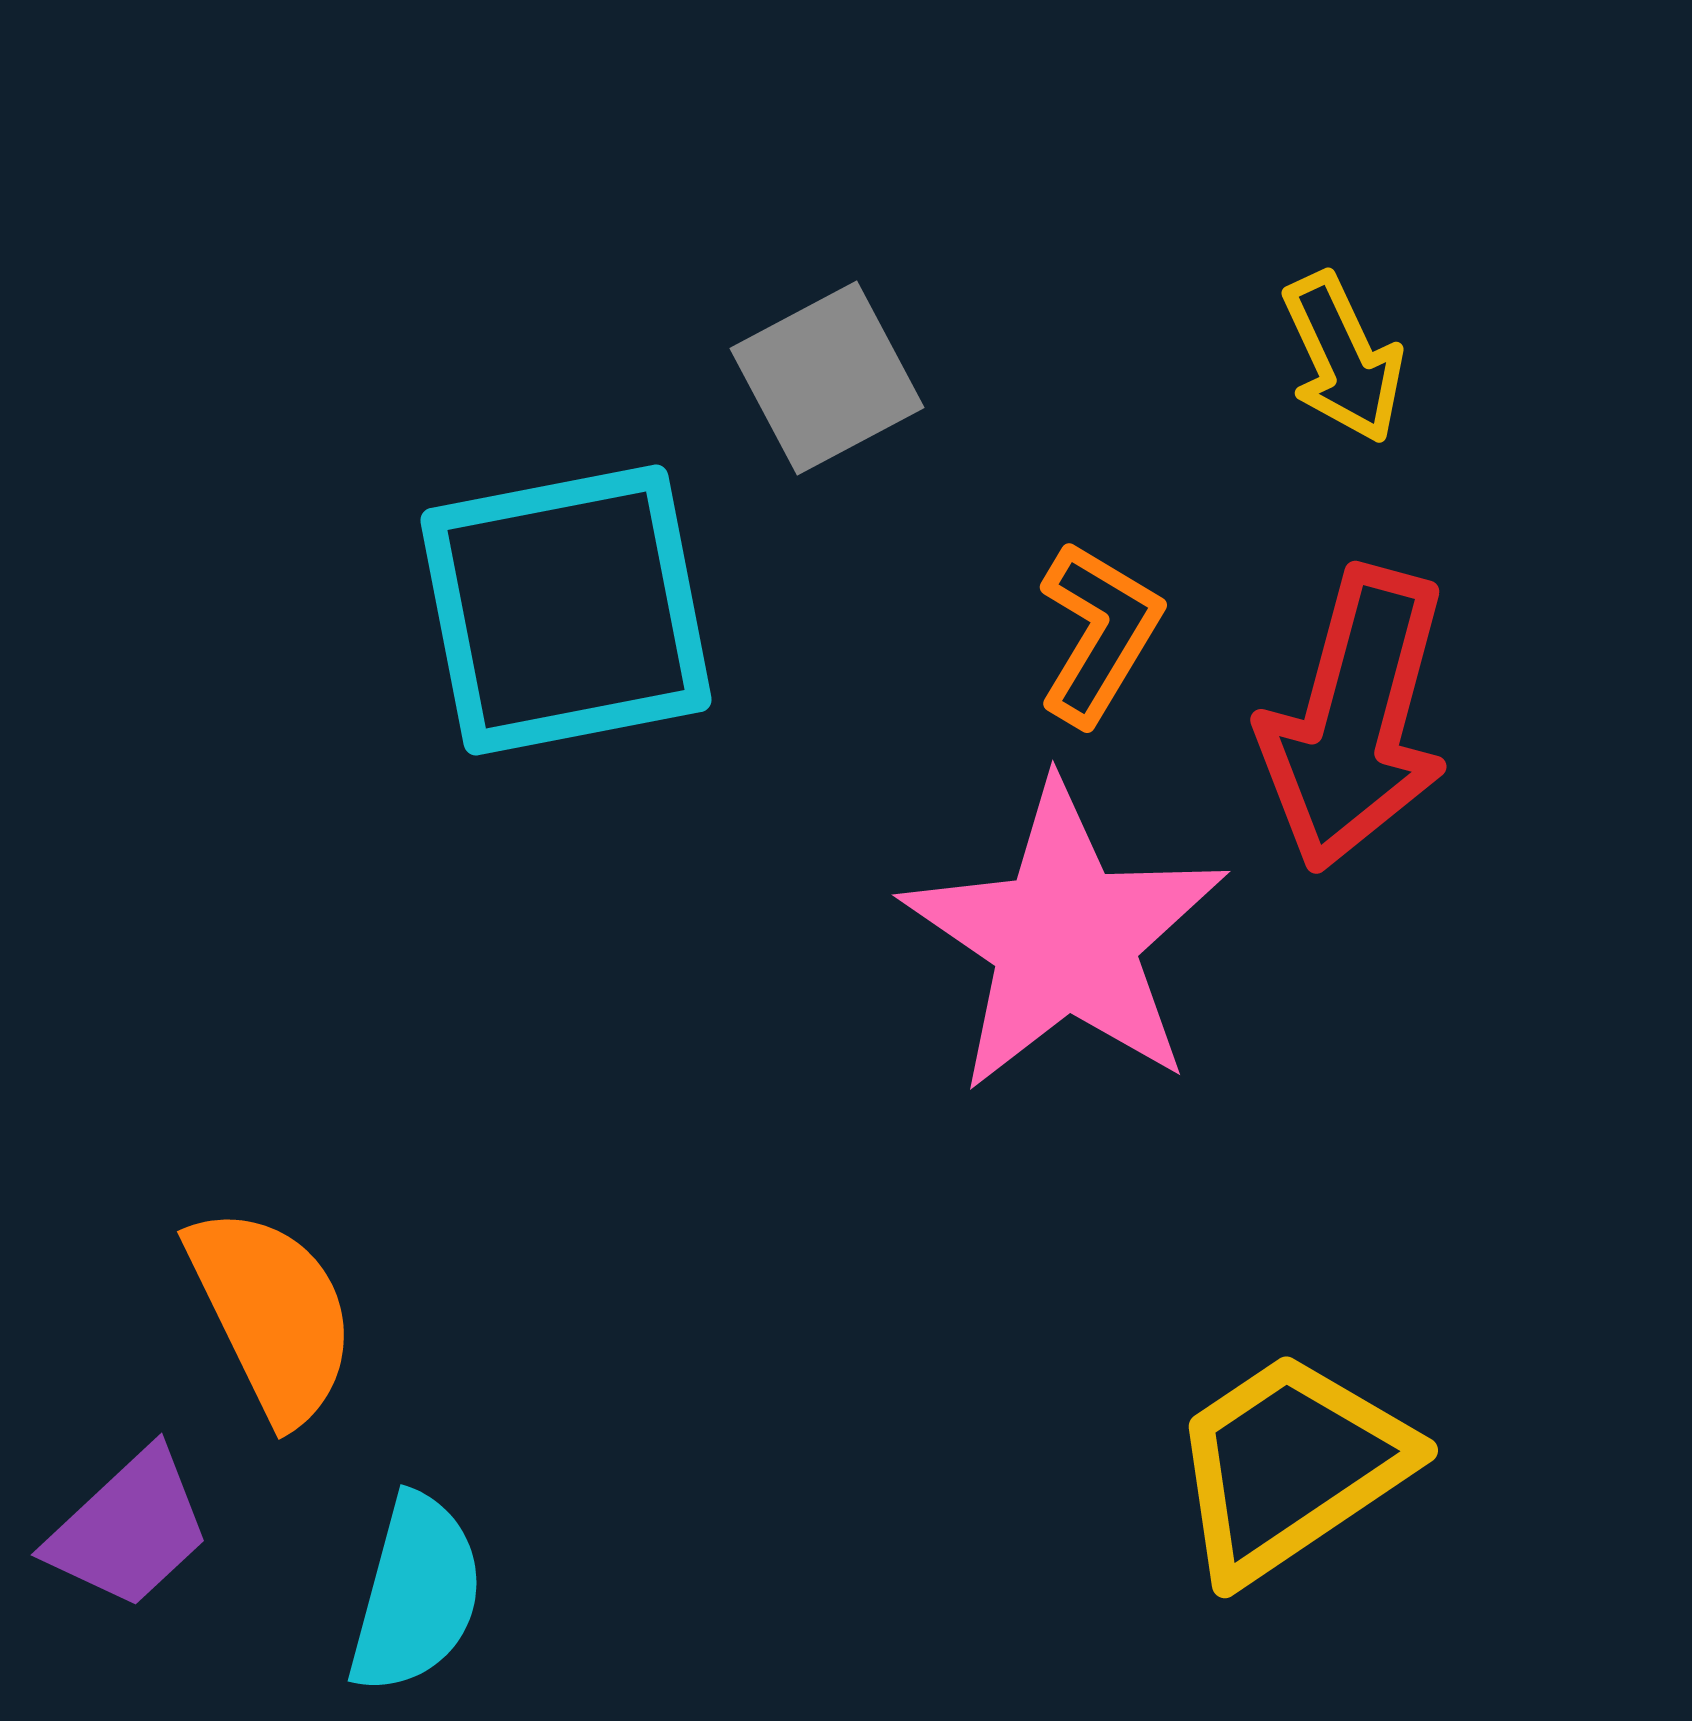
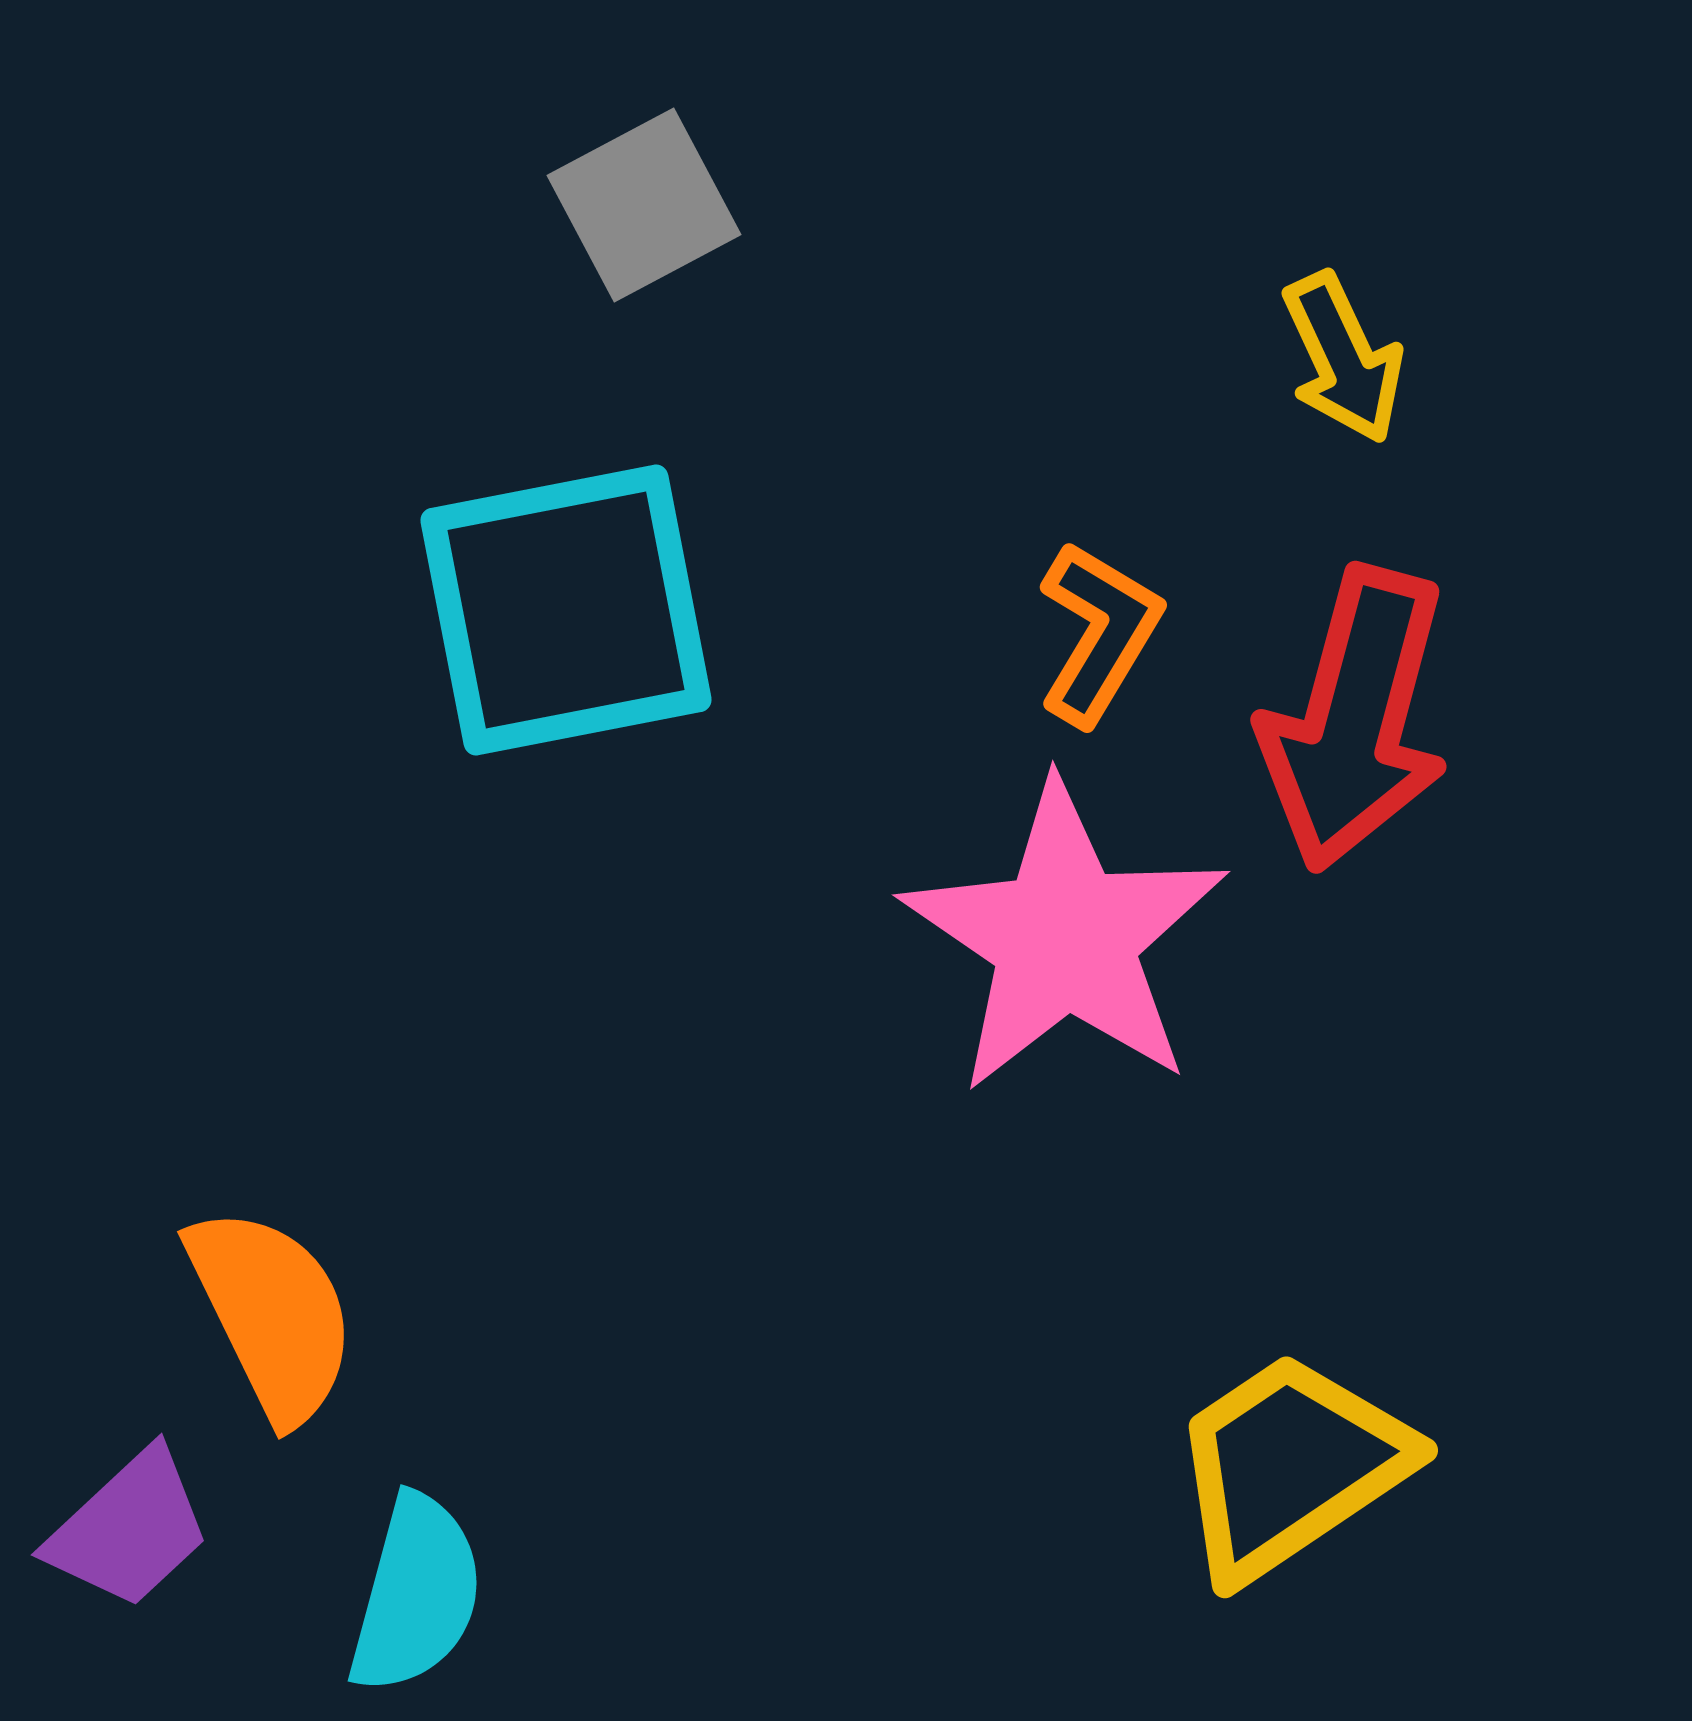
gray square: moved 183 px left, 173 px up
